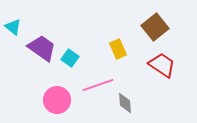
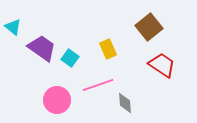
brown square: moved 6 px left
yellow rectangle: moved 10 px left
